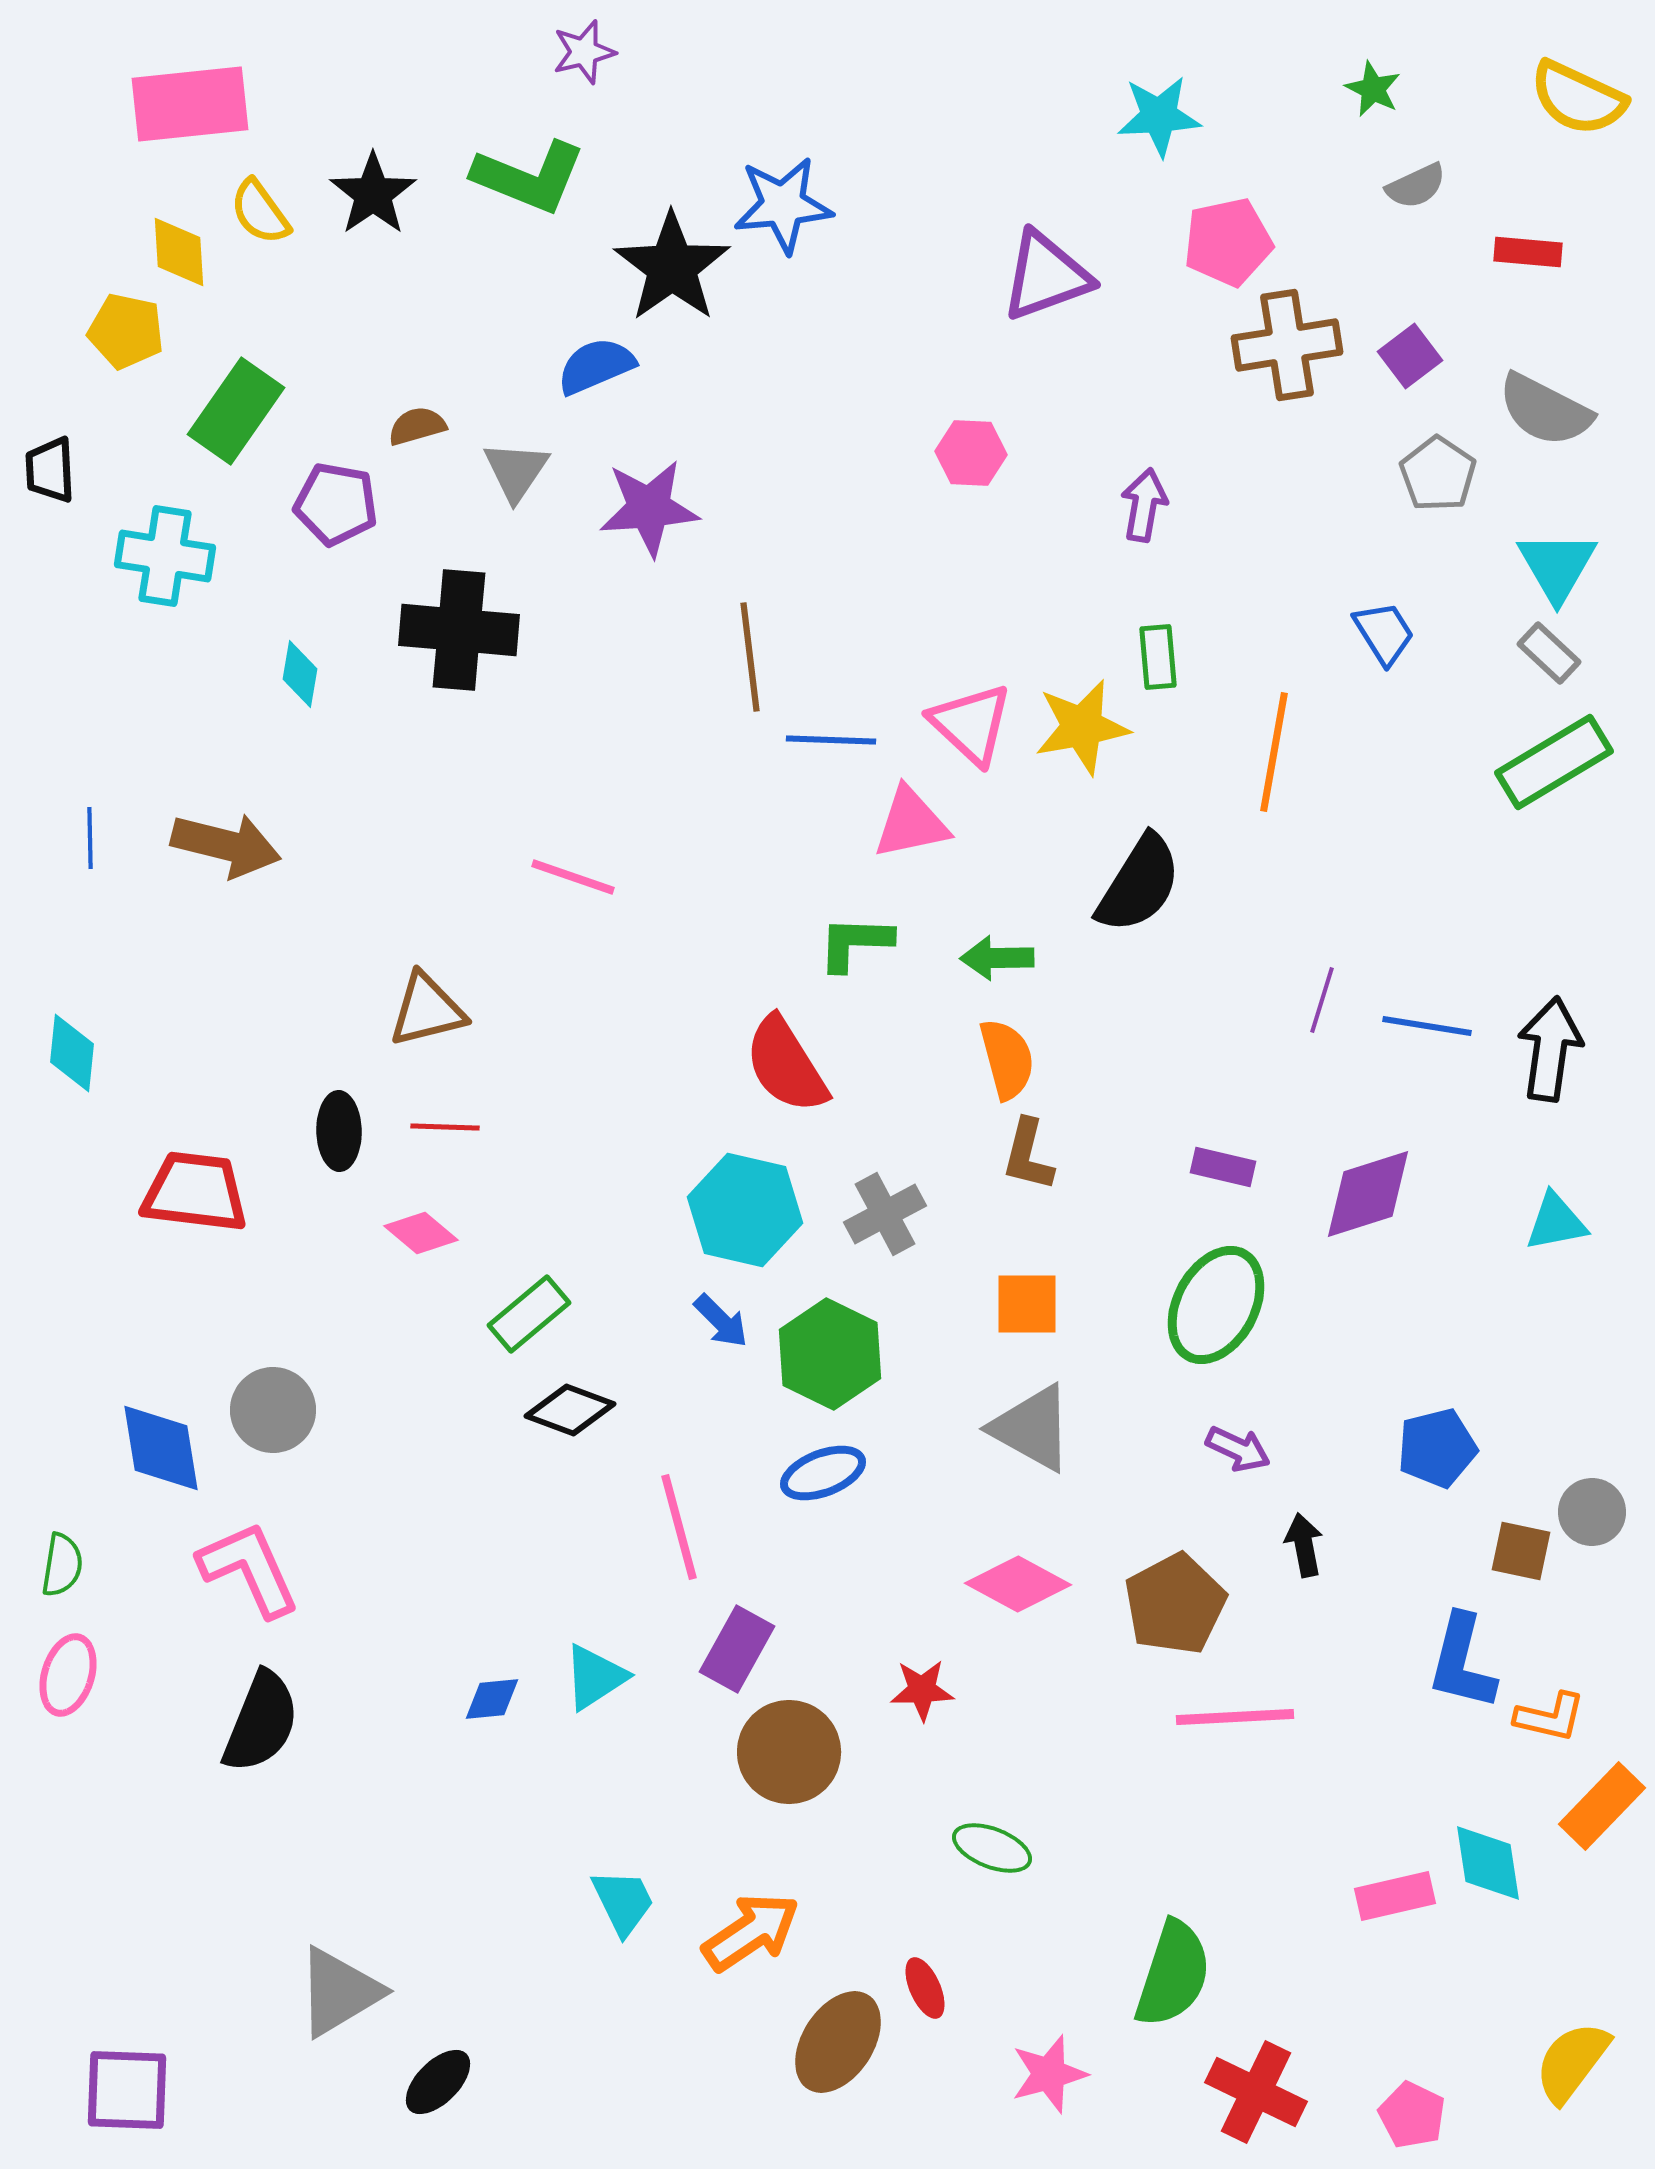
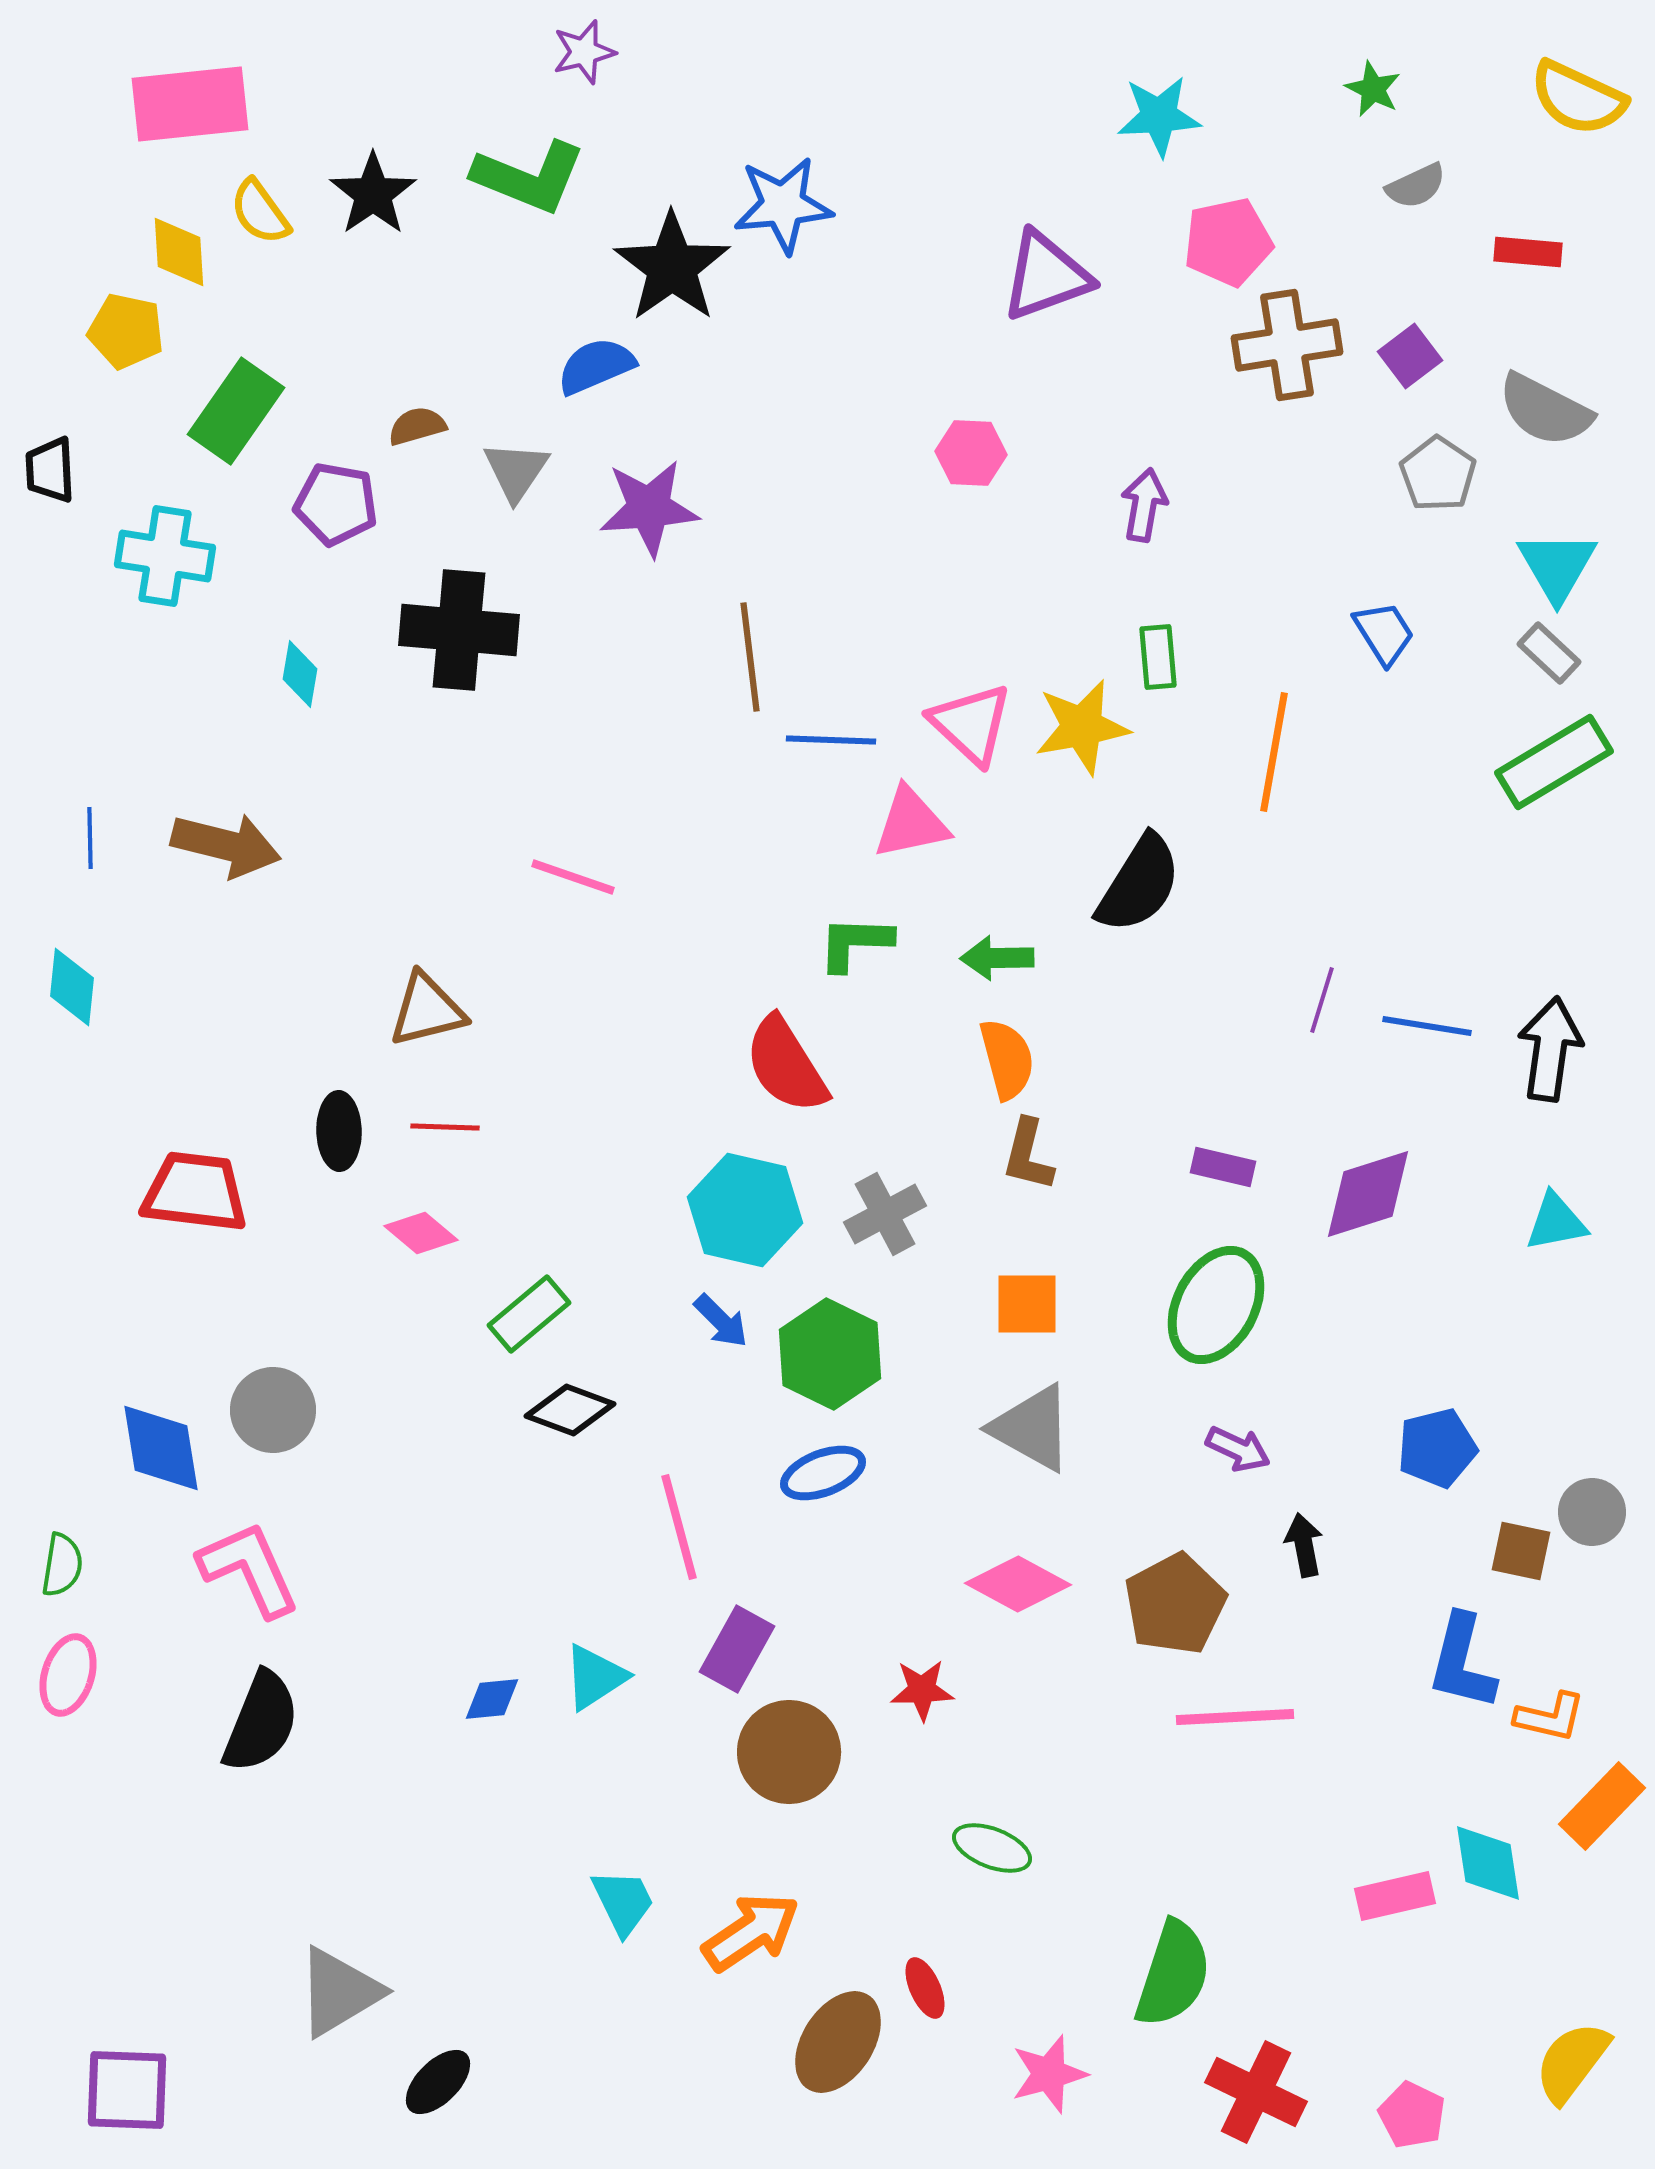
cyan diamond at (72, 1053): moved 66 px up
